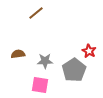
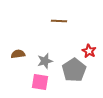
brown line: moved 23 px right, 8 px down; rotated 42 degrees clockwise
gray star: rotated 14 degrees counterclockwise
pink square: moved 3 px up
